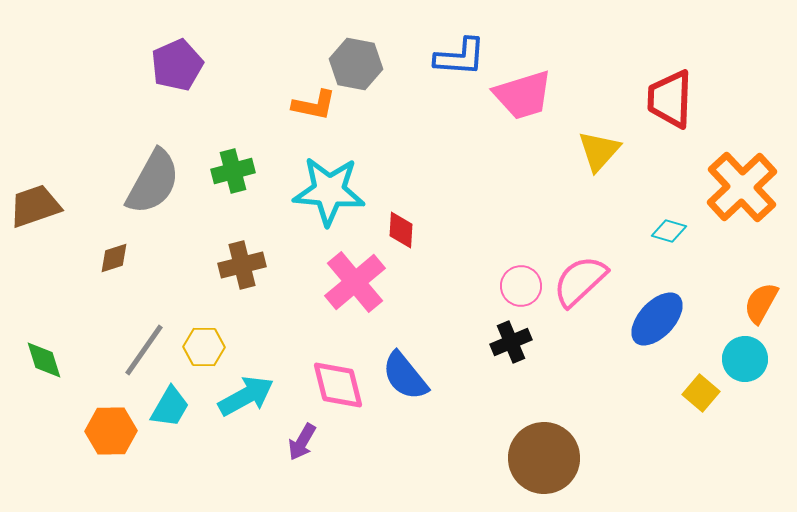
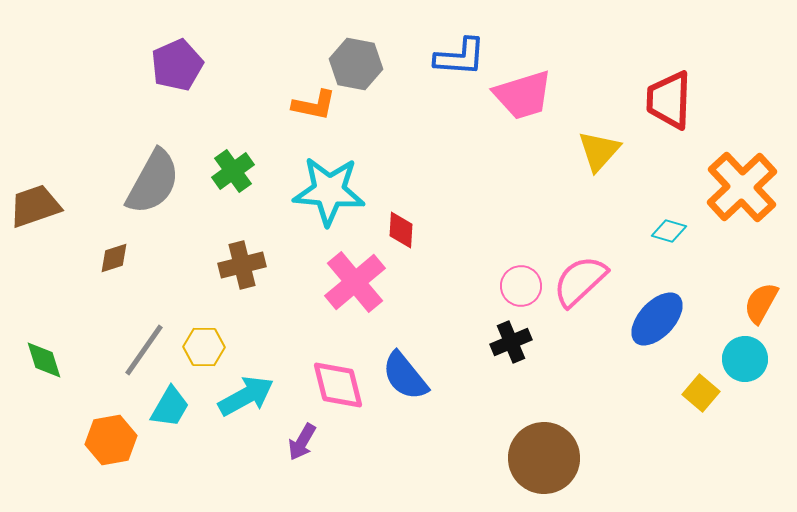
red trapezoid: moved 1 px left, 1 px down
green cross: rotated 21 degrees counterclockwise
orange hexagon: moved 9 px down; rotated 9 degrees counterclockwise
